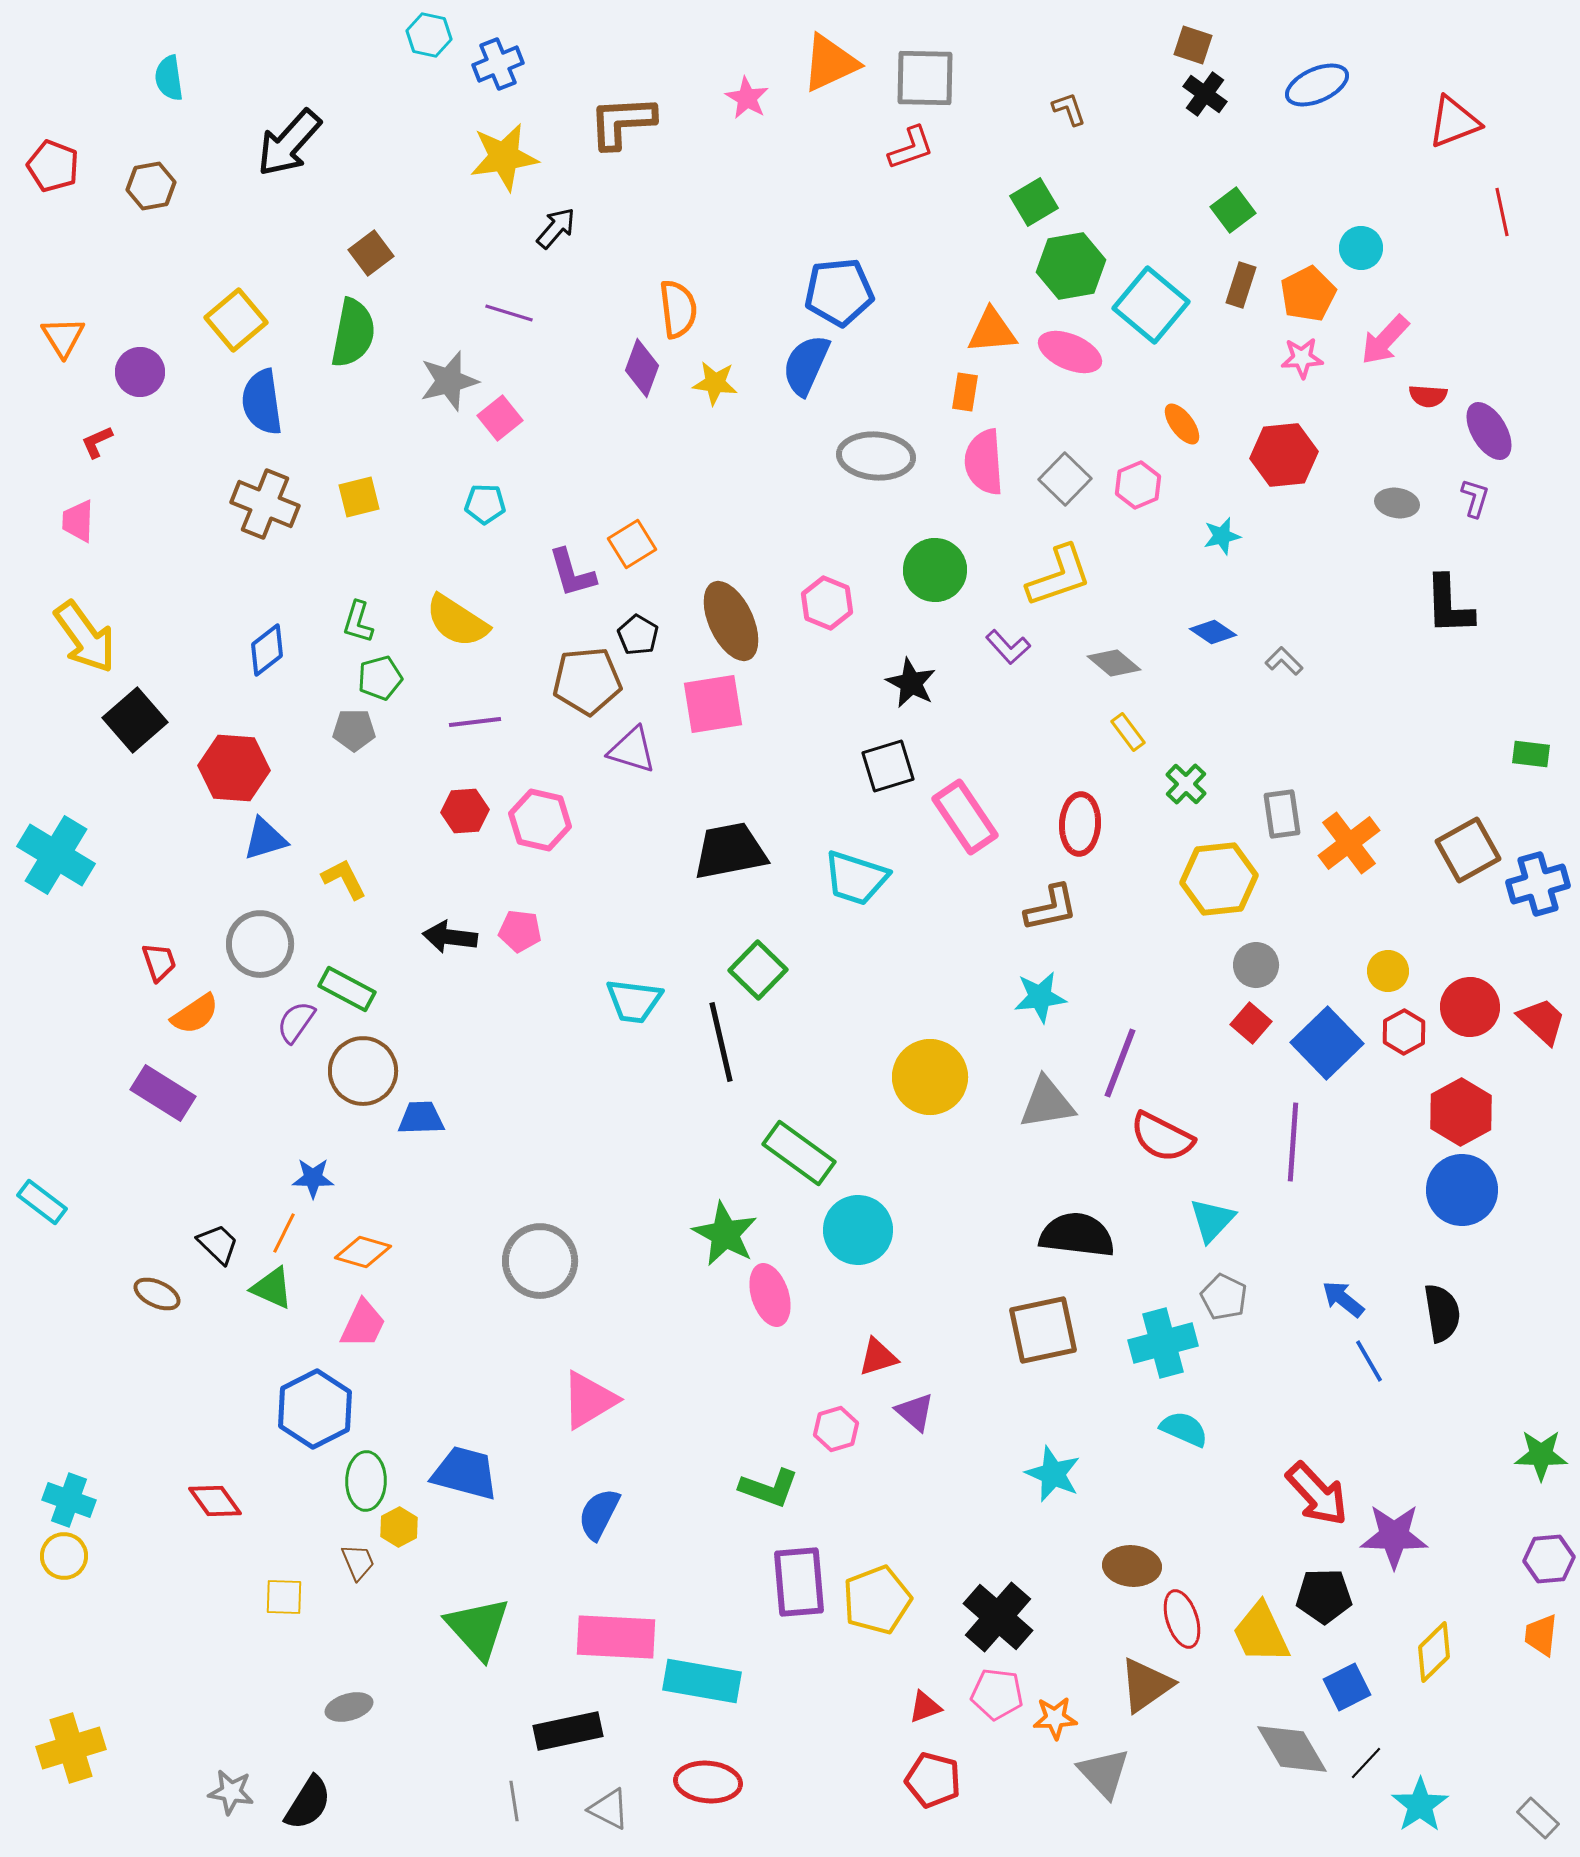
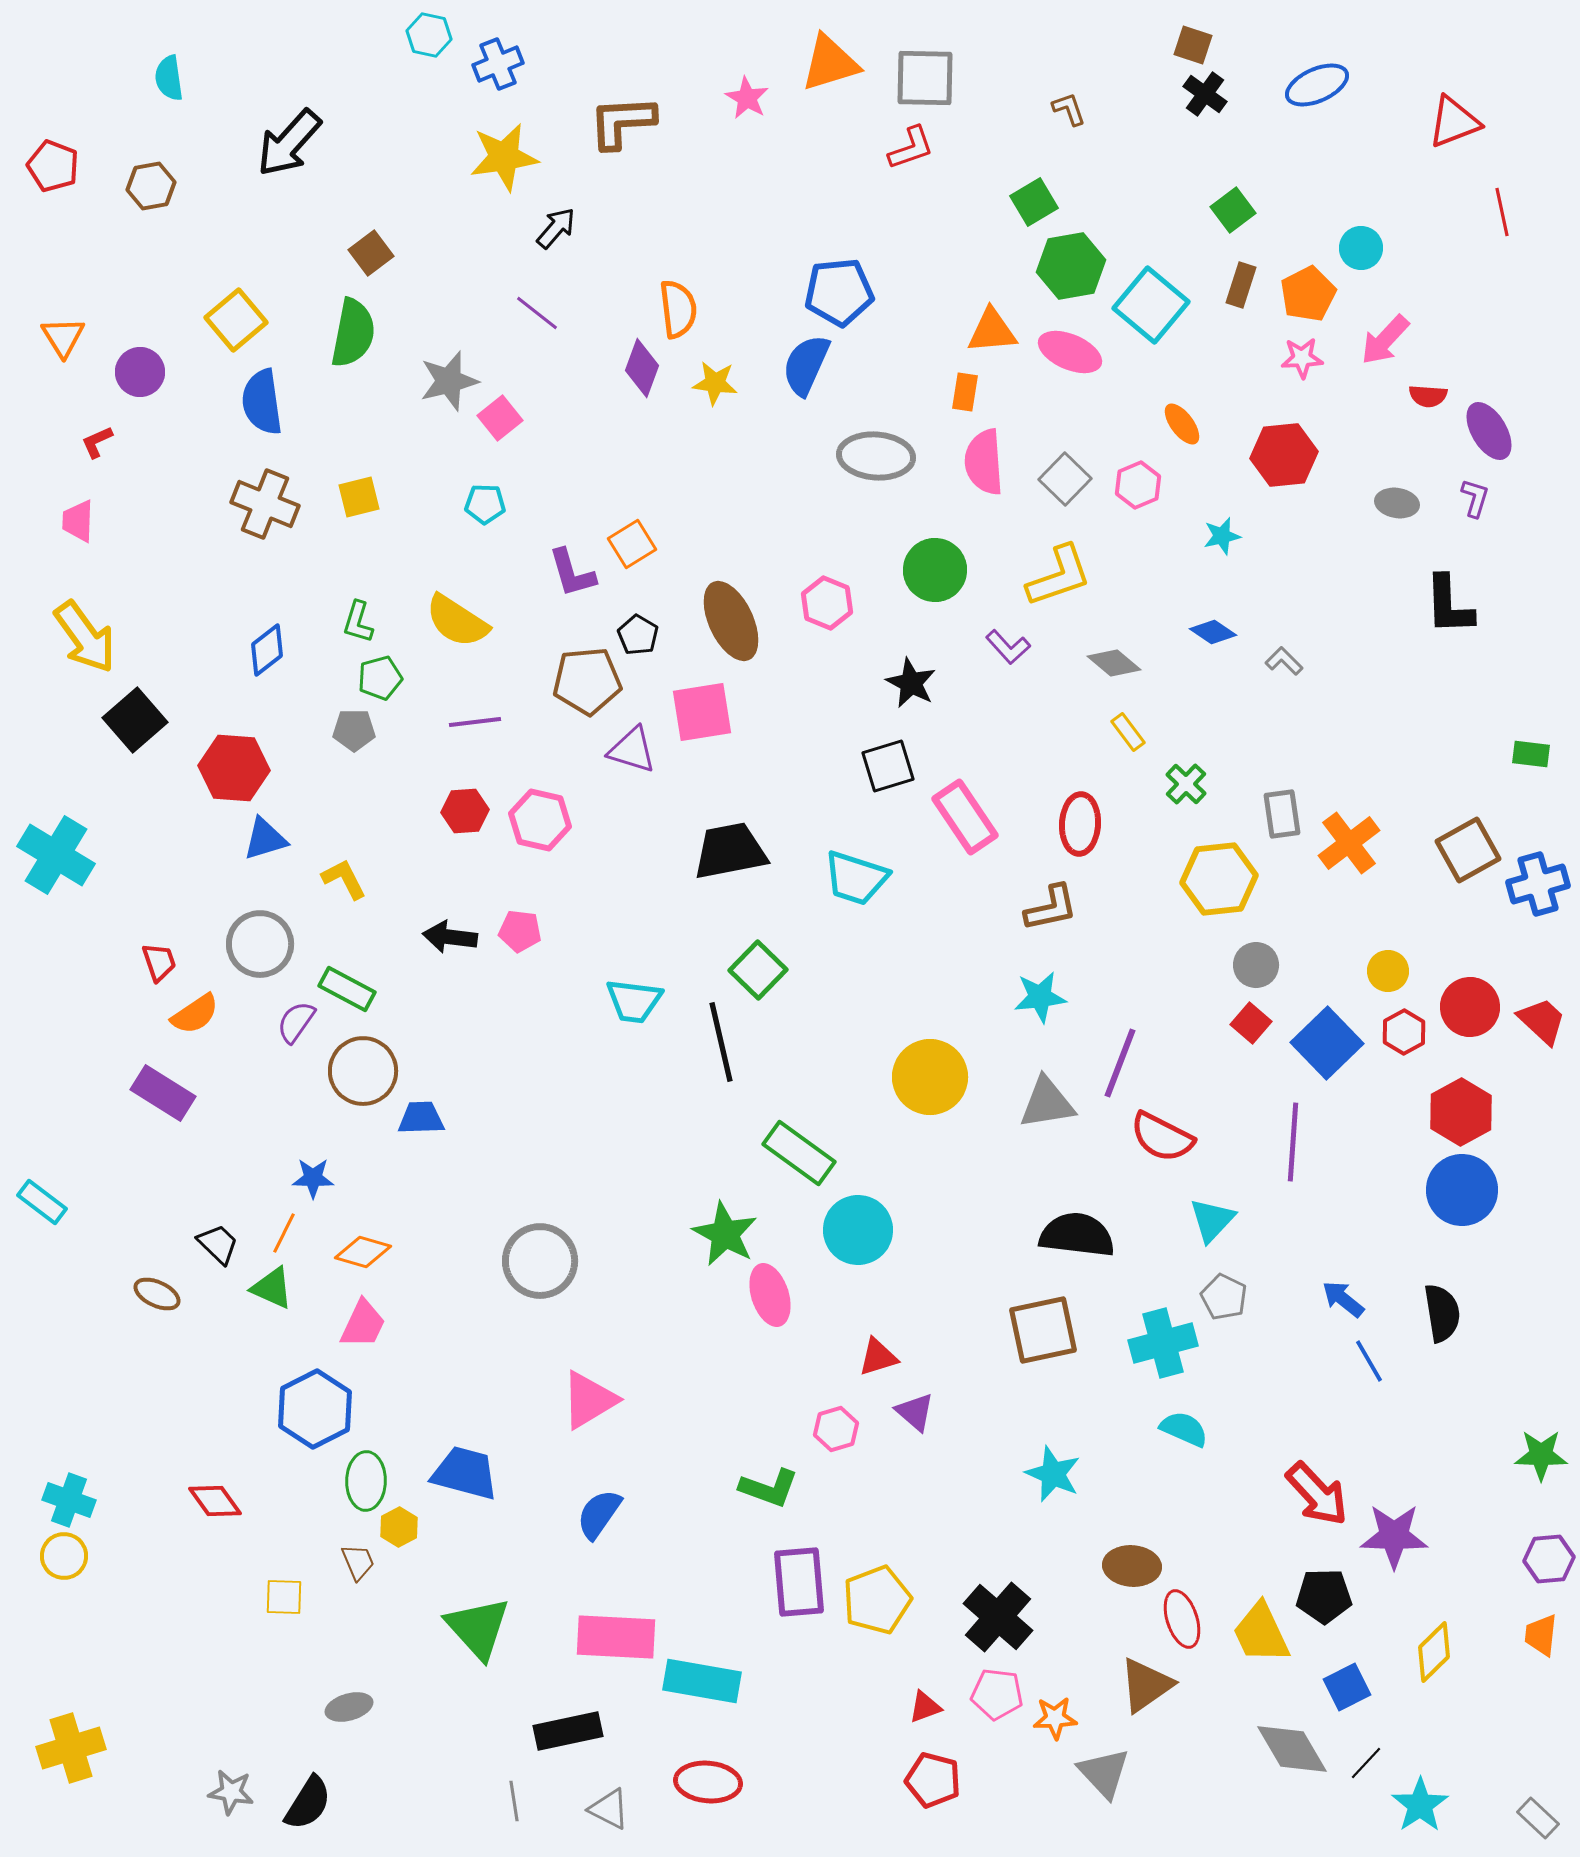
orange triangle at (830, 63): rotated 8 degrees clockwise
purple line at (509, 313): moved 28 px right; rotated 21 degrees clockwise
pink square at (713, 704): moved 11 px left, 8 px down
blue semicircle at (599, 1514): rotated 8 degrees clockwise
